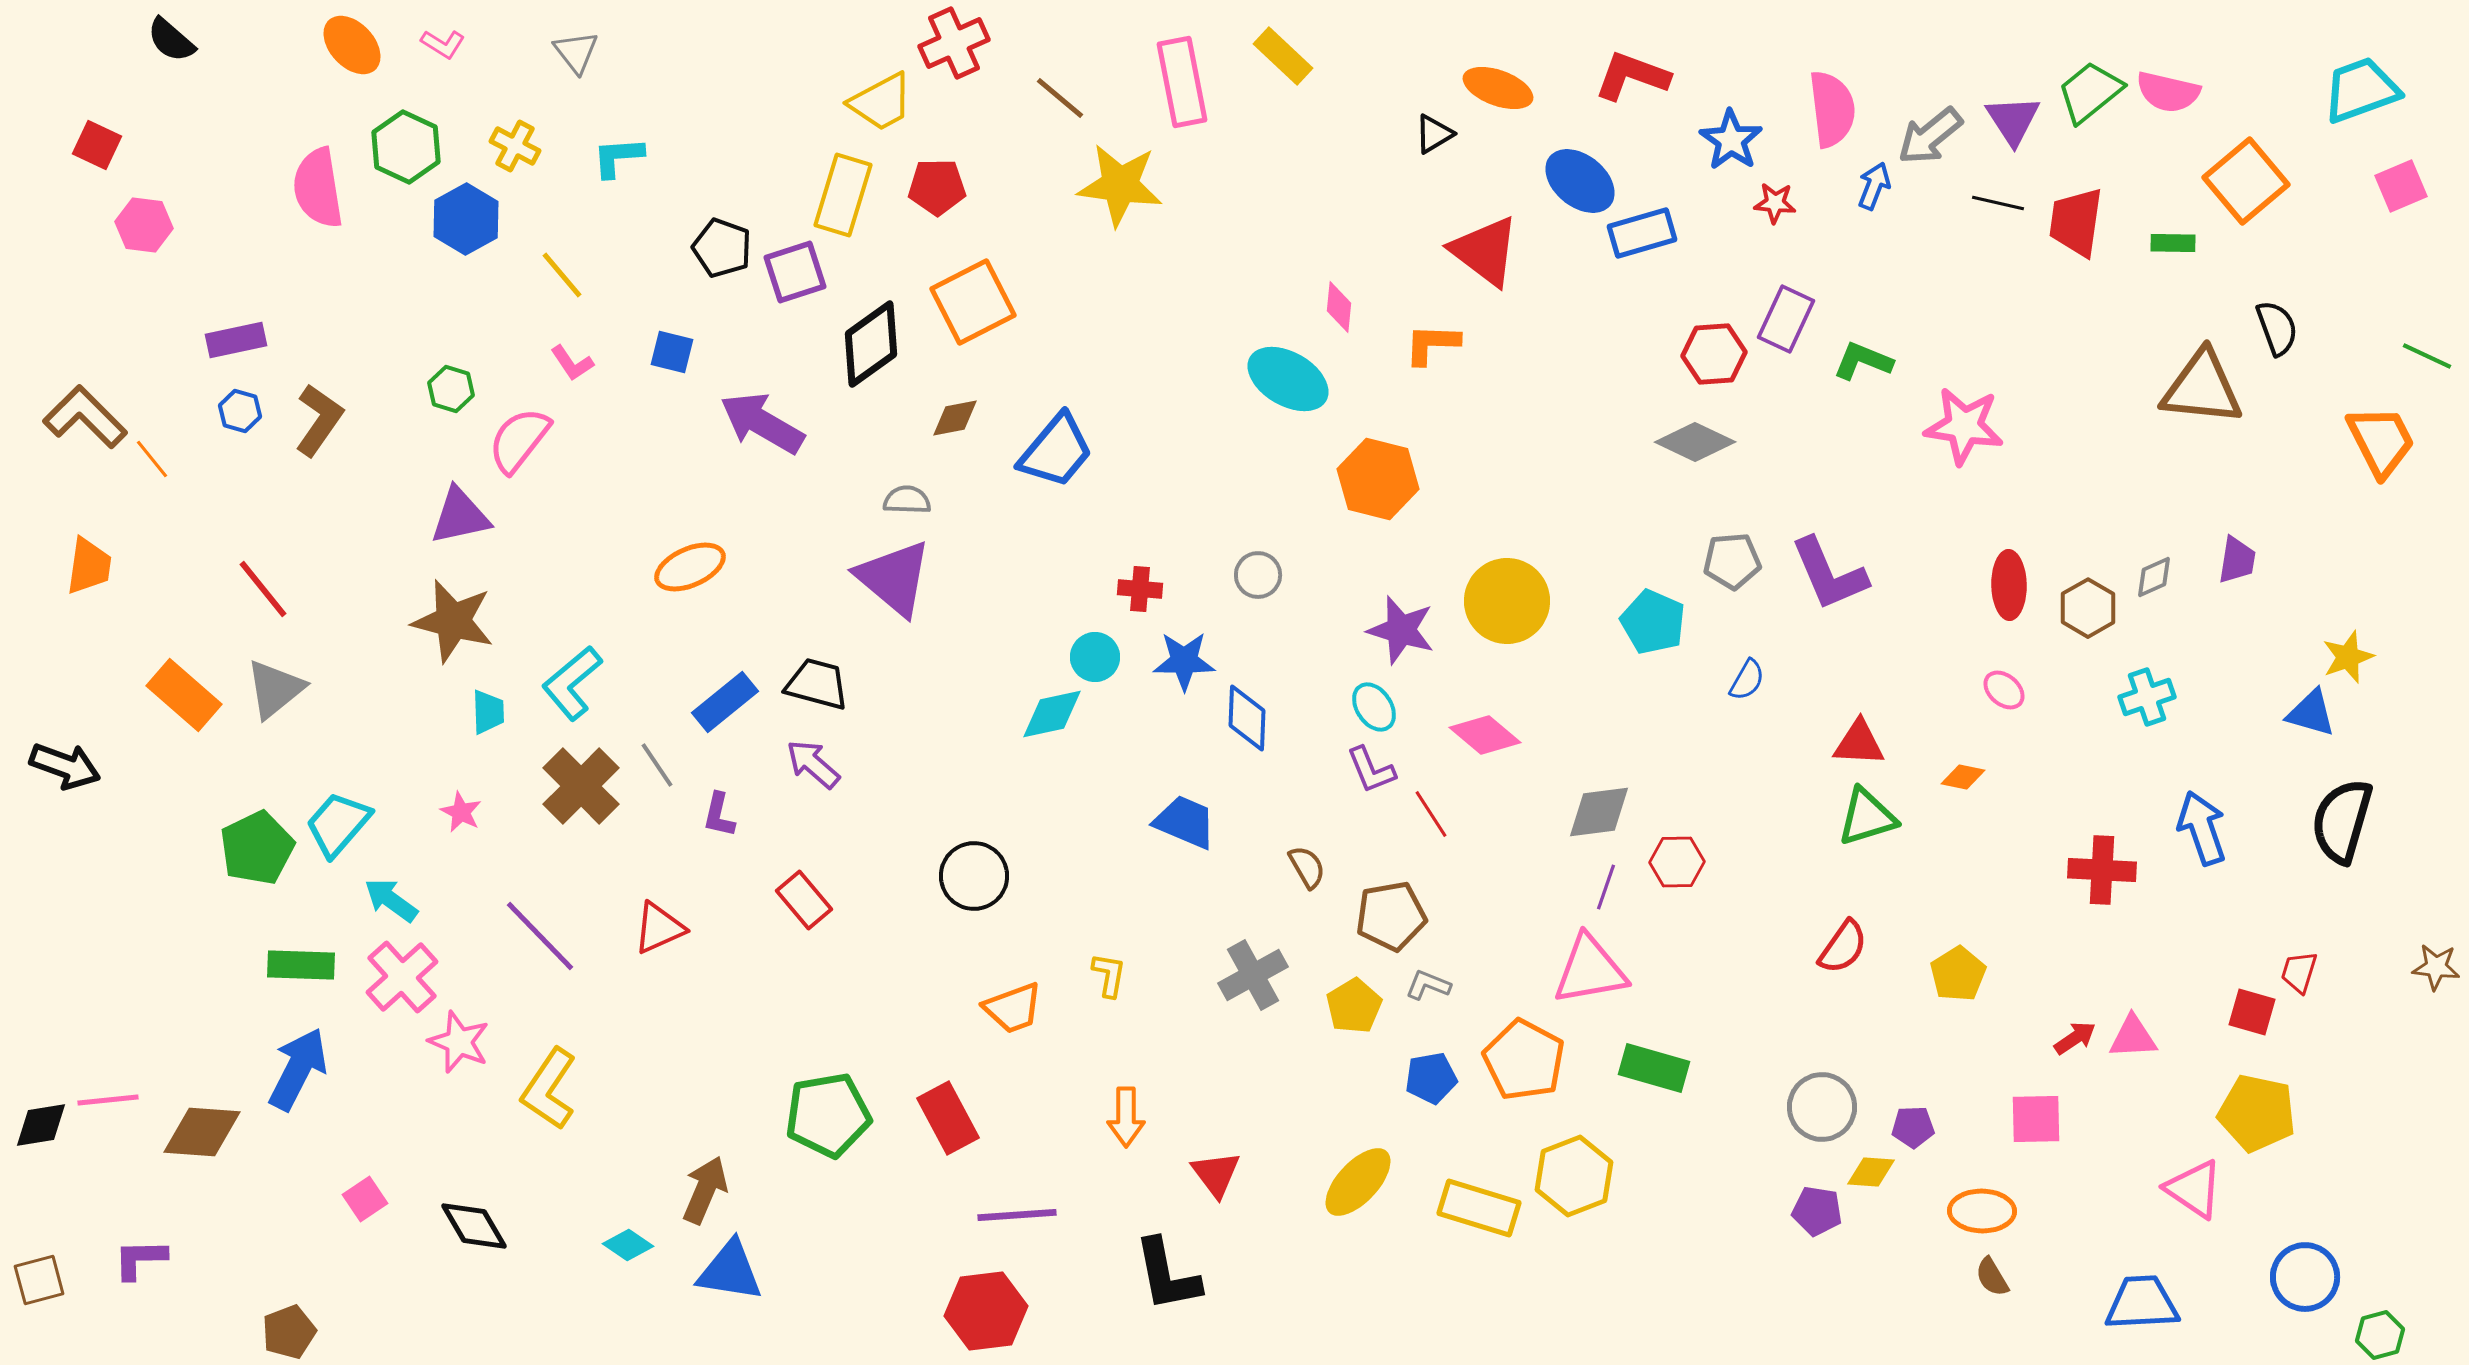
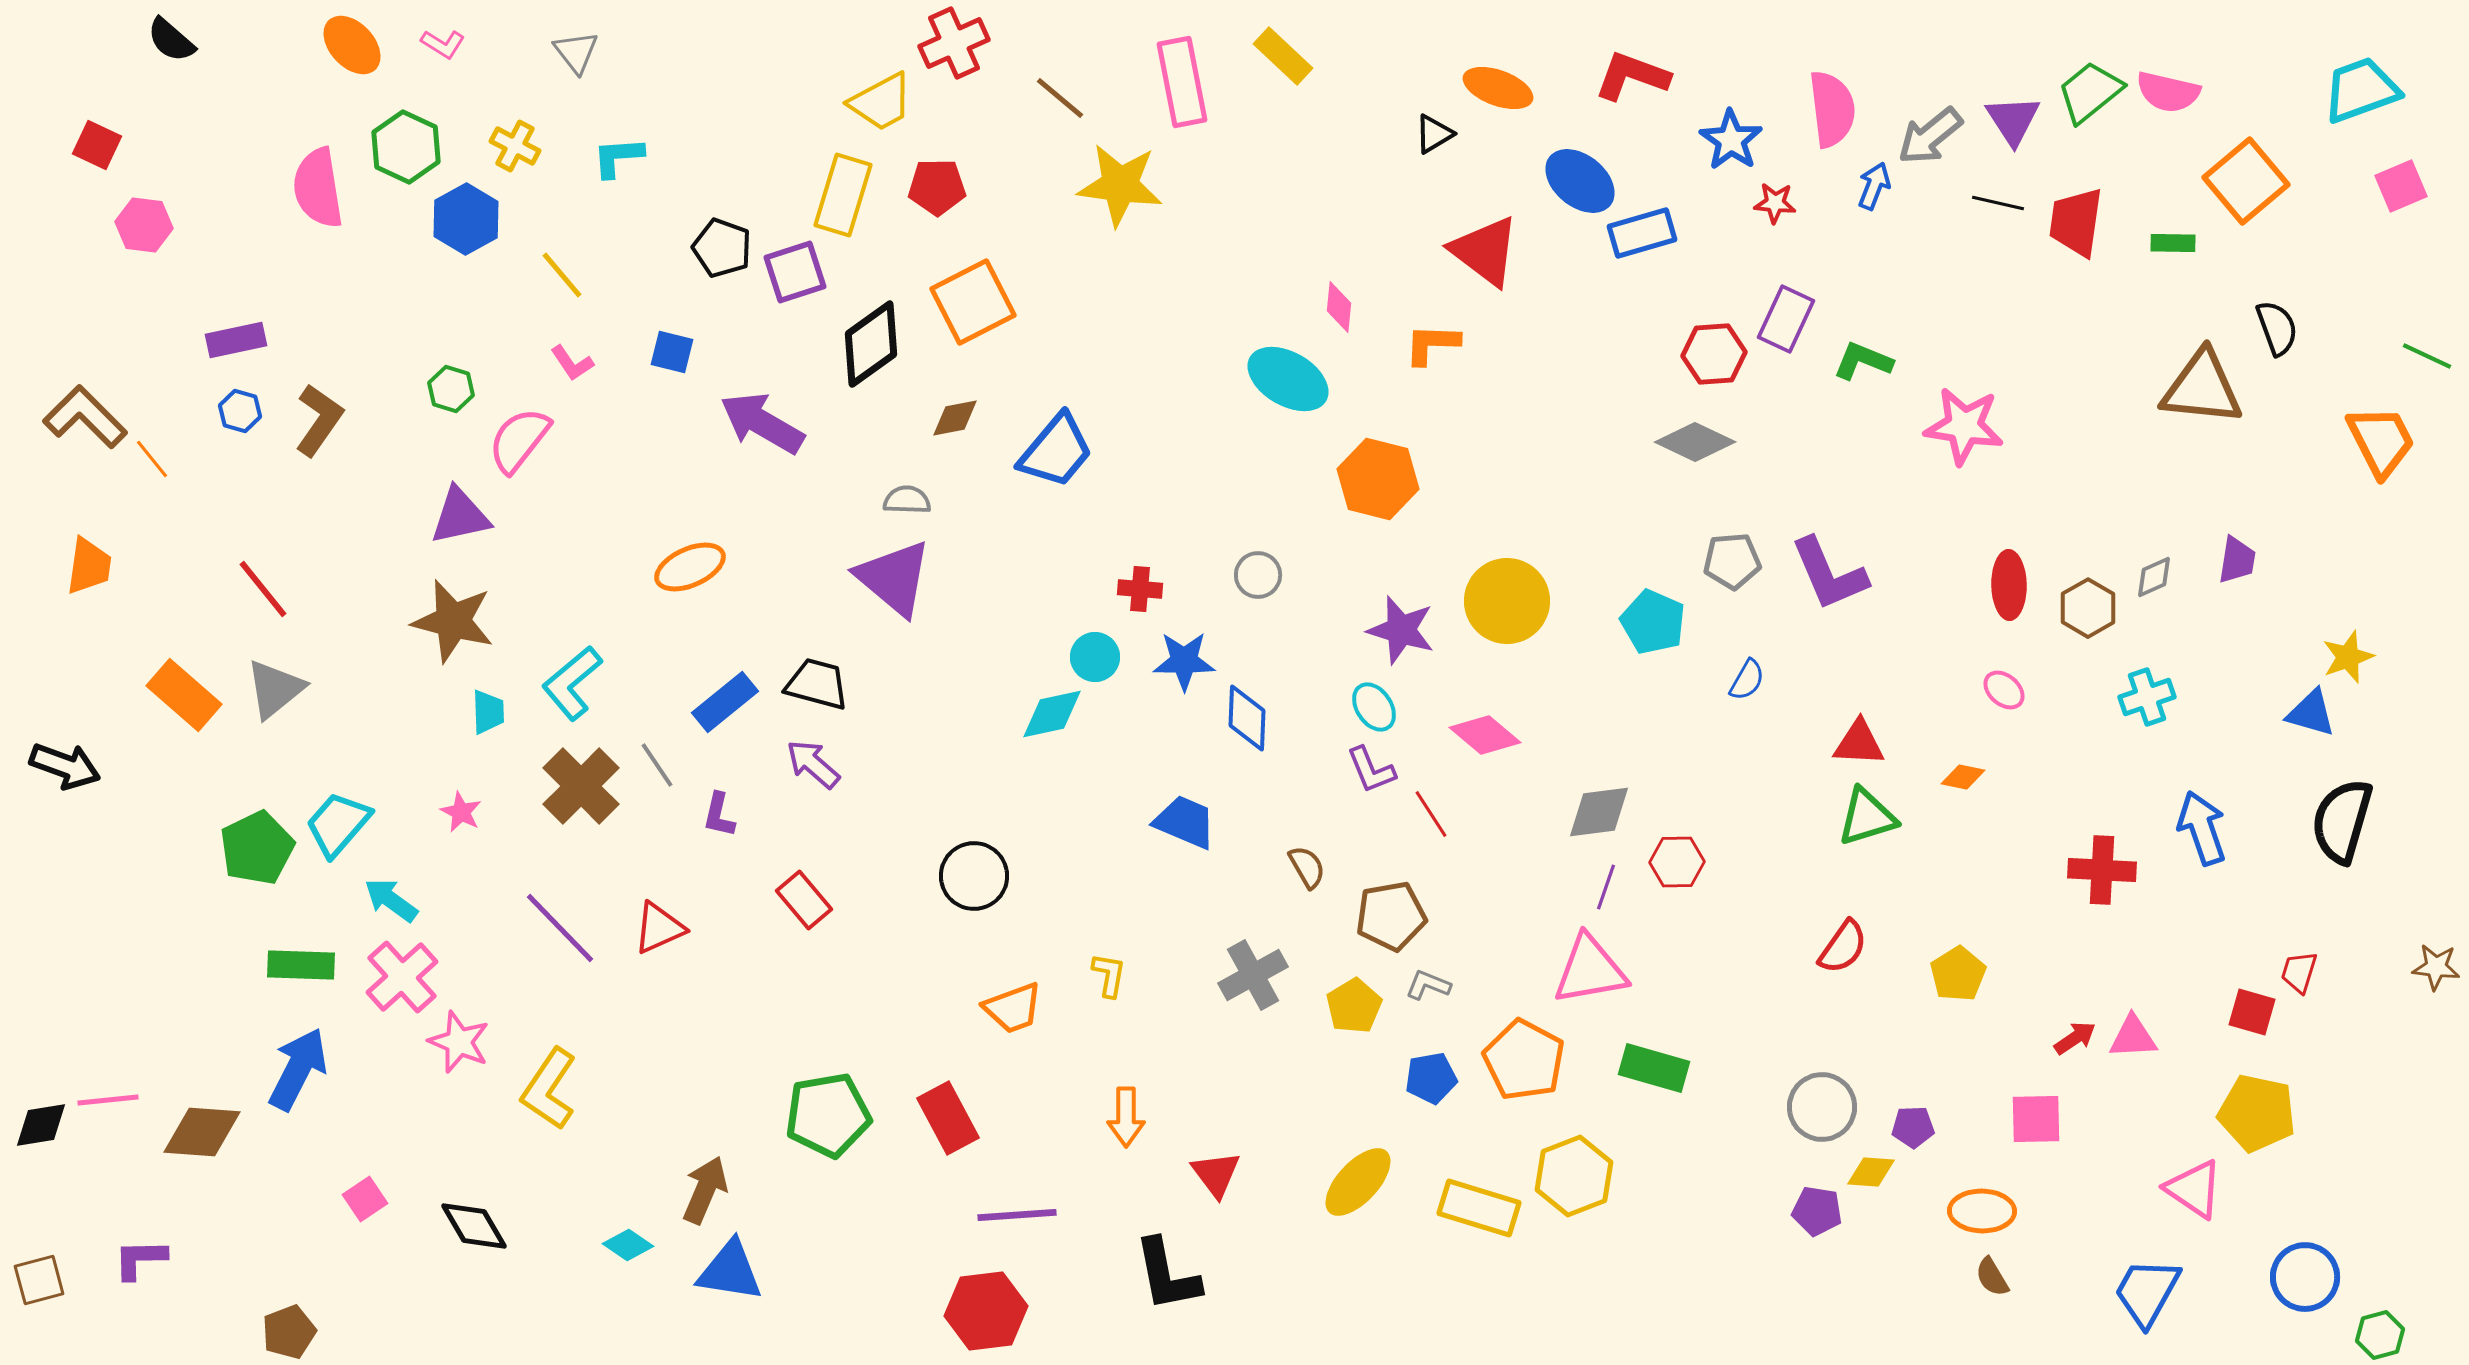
purple line at (540, 936): moved 20 px right, 8 px up
blue trapezoid at (2142, 1303): moved 5 px right, 11 px up; rotated 58 degrees counterclockwise
